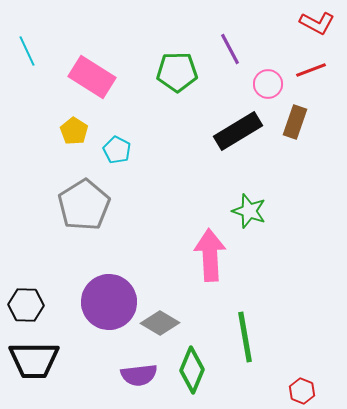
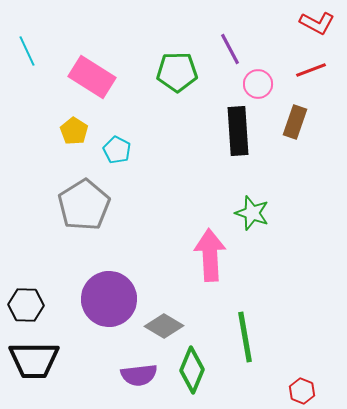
pink circle: moved 10 px left
black rectangle: rotated 63 degrees counterclockwise
green star: moved 3 px right, 2 px down
purple circle: moved 3 px up
gray diamond: moved 4 px right, 3 px down
